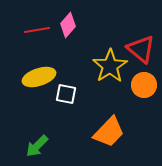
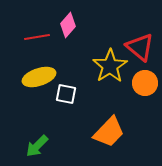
red line: moved 7 px down
red triangle: moved 1 px left, 2 px up
orange circle: moved 1 px right, 2 px up
